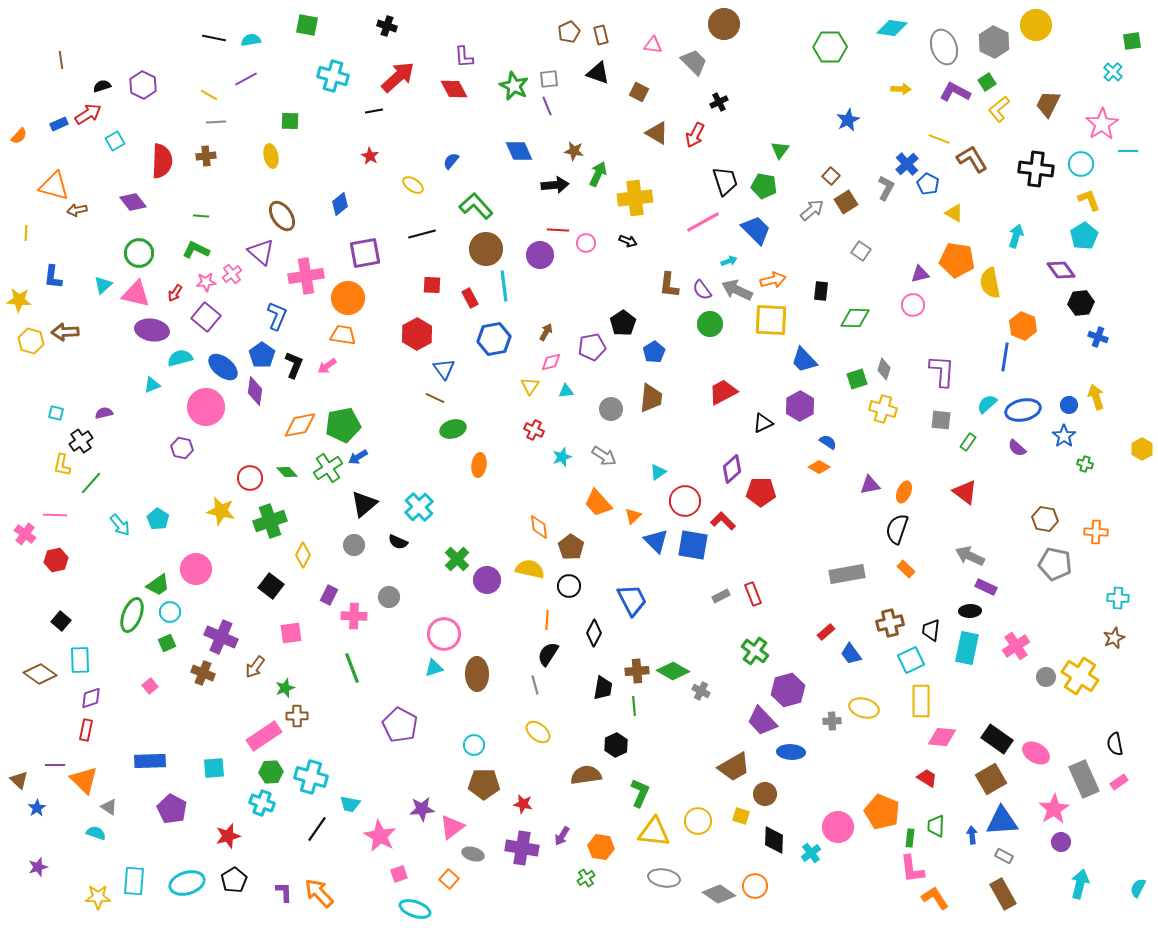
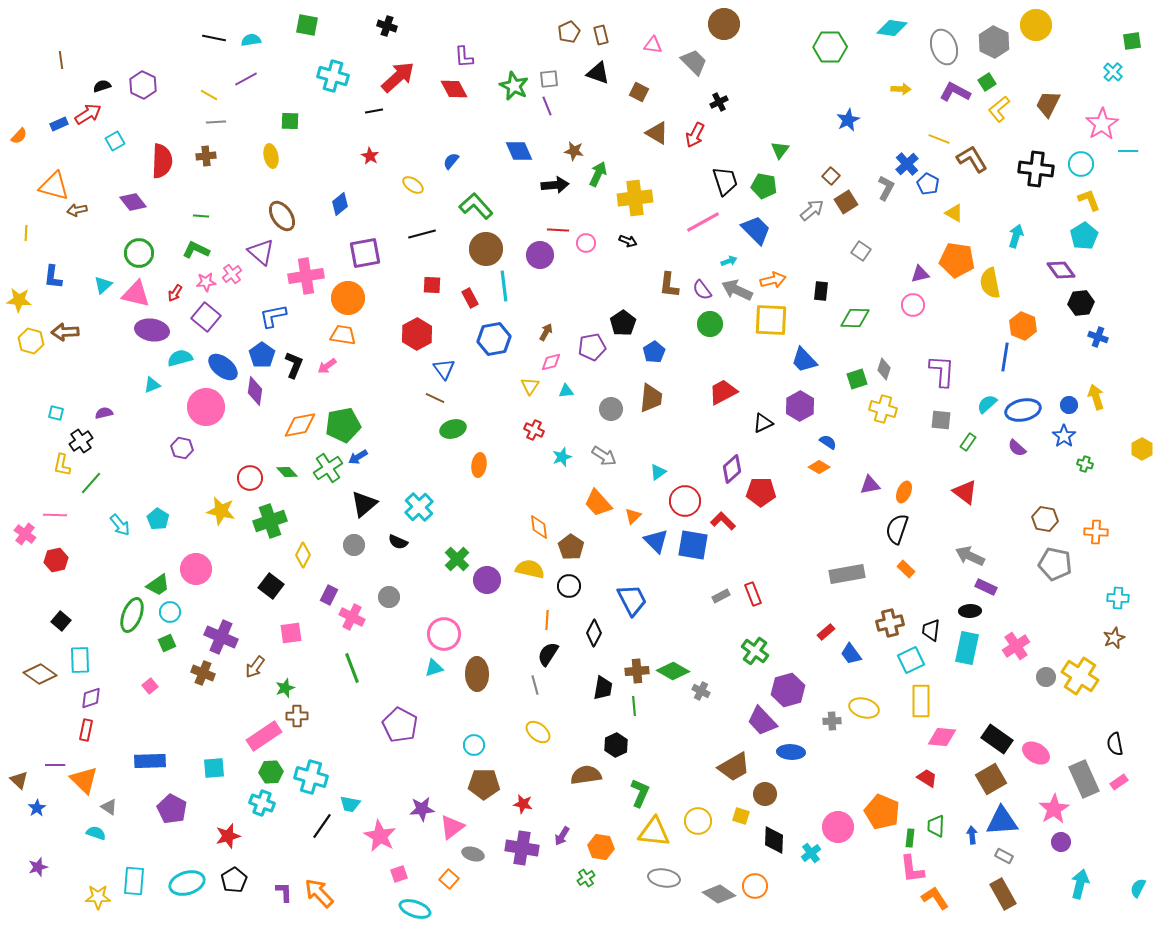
blue L-shape at (277, 316): moved 4 px left; rotated 124 degrees counterclockwise
pink cross at (354, 616): moved 2 px left, 1 px down; rotated 25 degrees clockwise
black line at (317, 829): moved 5 px right, 3 px up
